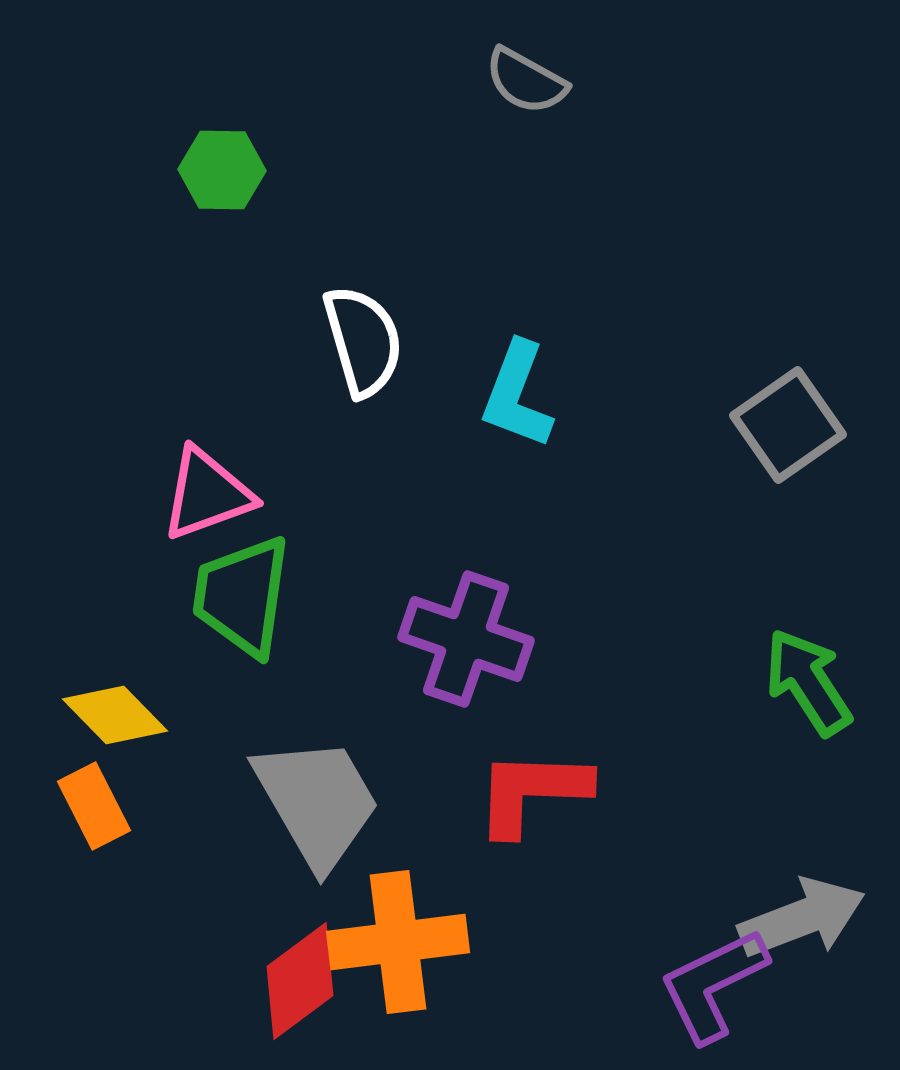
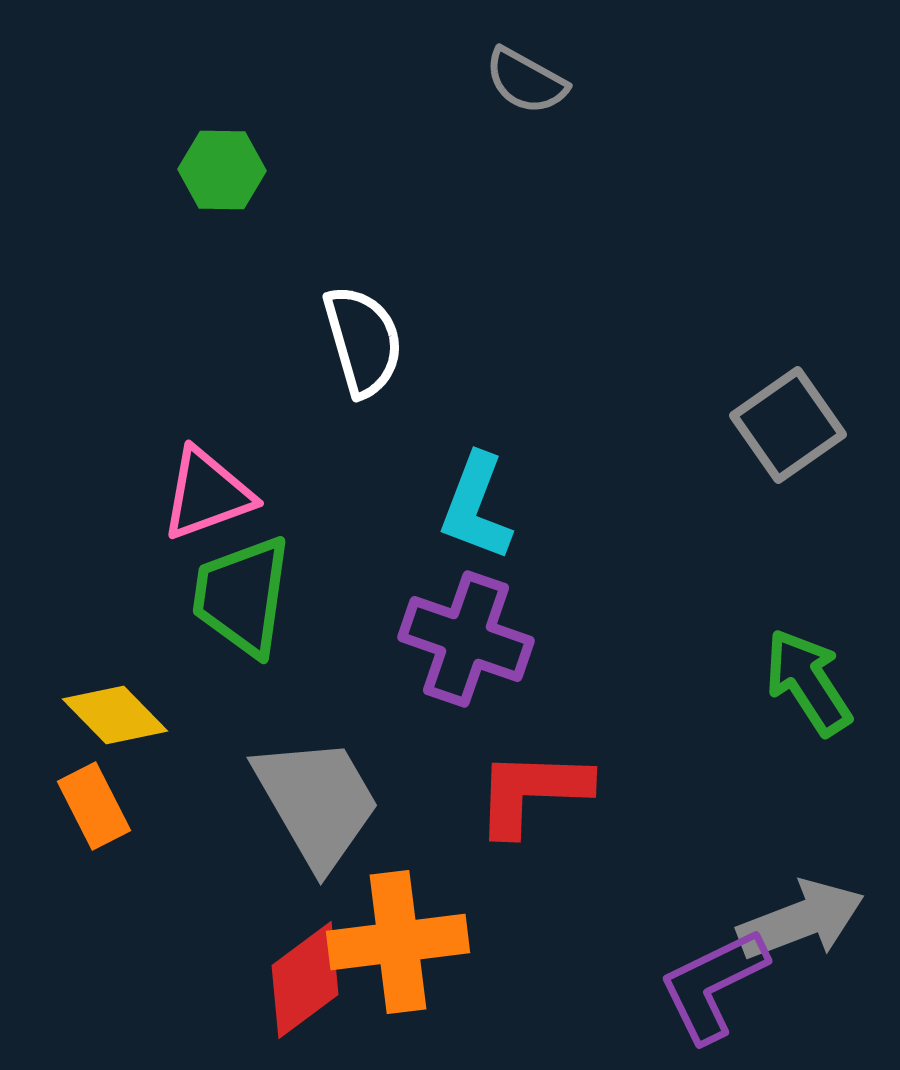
cyan L-shape: moved 41 px left, 112 px down
gray arrow: moved 1 px left, 2 px down
red diamond: moved 5 px right, 1 px up
